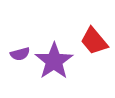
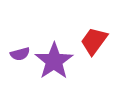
red trapezoid: rotated 76 degrees clockwise
